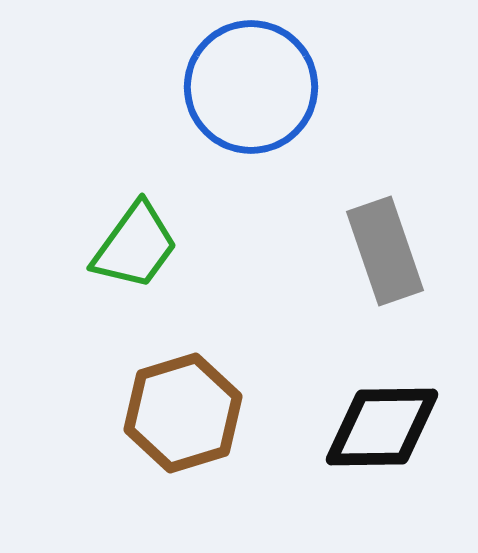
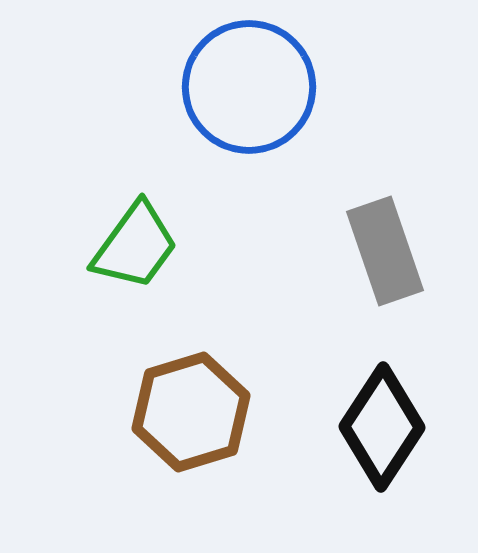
blue circle: moved 2 px left
brown hexagon: moved 8 px right, 1 px up
black diamond: rotated 56 degrees counterclockwise
